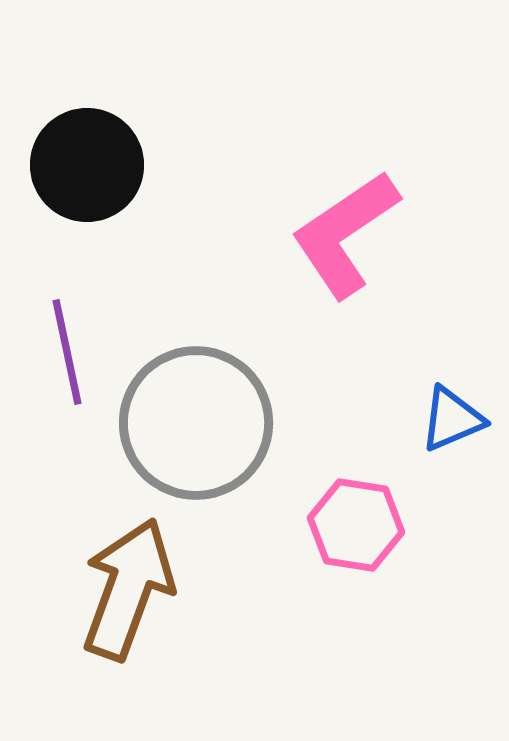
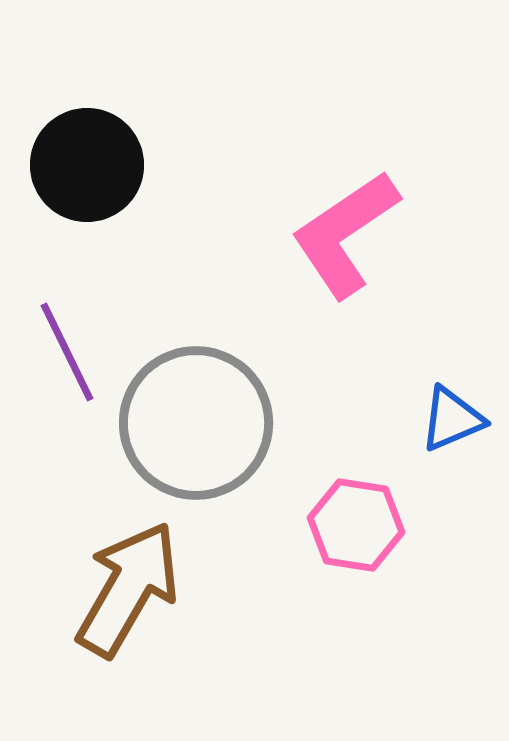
purple line: rotated 14 degrees counterclockwise
brown arrow: rotated 10 degrees clockwise
